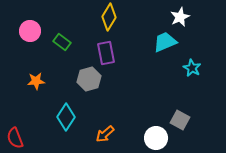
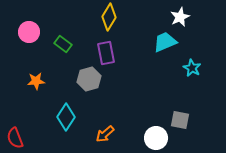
pink circle: moved 1 px left, 1 px down
green rectangle: moved 1 px right, 2 px down
gray square: rotated 18 degrees counterclockwise
